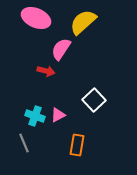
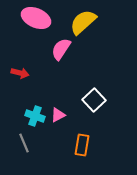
red arrow: moved 26 px left, 2 px down
orange rectangle: moved 5 px right
